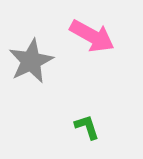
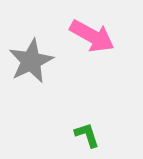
green L-shape: moved 8 px down
